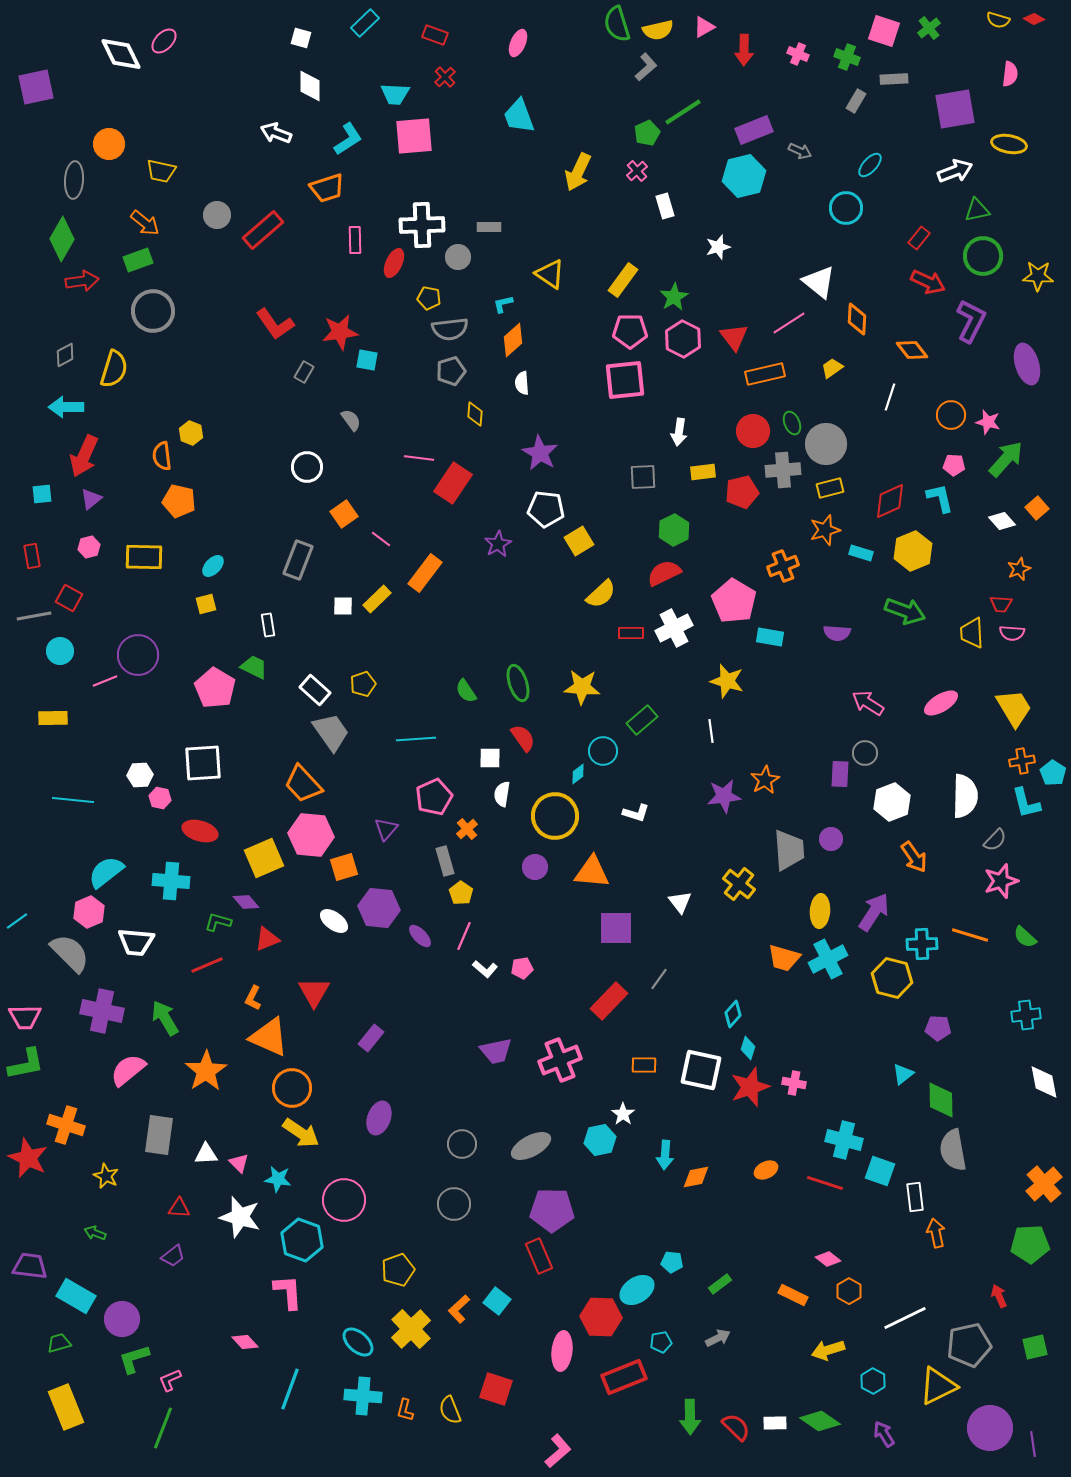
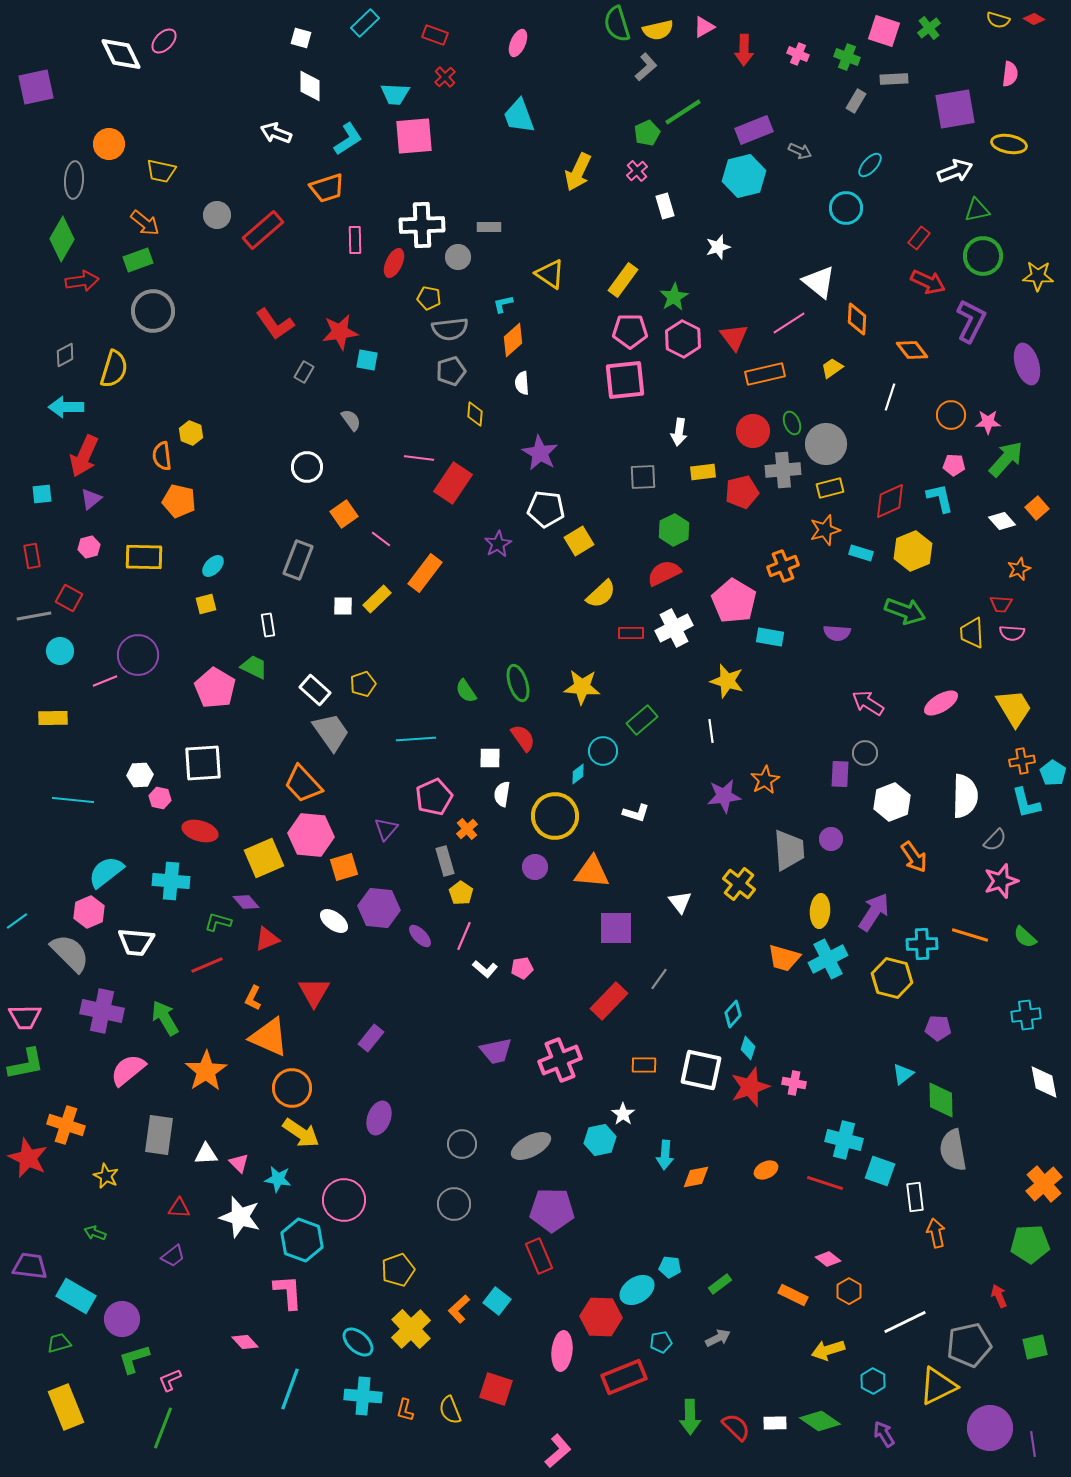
pink star at (988, 422): rotated 15 degrees counterclockwise
cyan pentagon at (672, 1262): moved 2 px left, 5 px down
white line at (905, 1318): moved 4 px down
